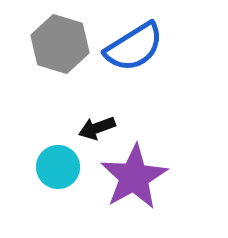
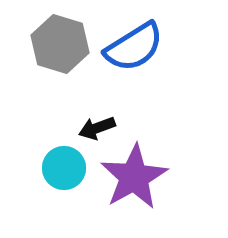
cyan circle: moved 6 px right, 1 px down
